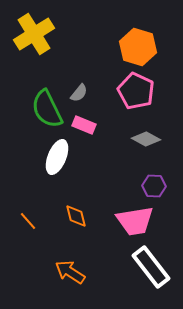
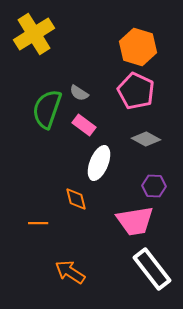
gray semicircle: rotated 84 degrees clockwise
green semicircle: rotated 45 degrees clockwise
pink rectangle: rotated 15 degrees clockwise
white ellipse: moved 42 px right, 6 px down
orange diamond: moved 17 px up
orange line: moved 10 px right, 2 px down; rotated 48 degrees counterclockwise
white rectangle: moved 1 px right, 2 px down
